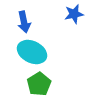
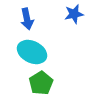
blue arrow: moved 3 px right, 3 px up
green pentagon: moved 2 px right, 1 px up
